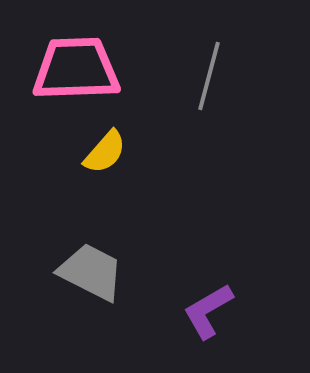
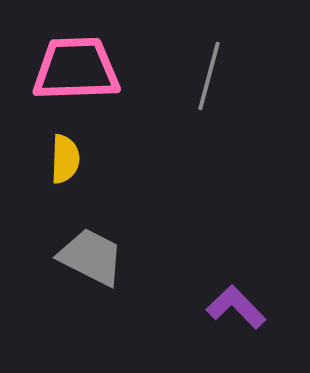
yellow semicircle: moved 40 px left, 7 px down; rotated 39 degrees counterclockwise
gray trapezoid: moved 15 px up
purple L-shape: moved 28 px right, 4 px up; rotated 76 degrees clockwise
